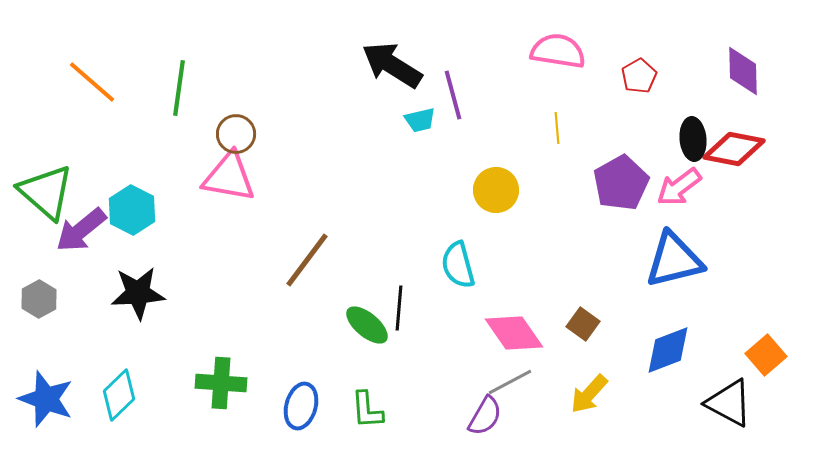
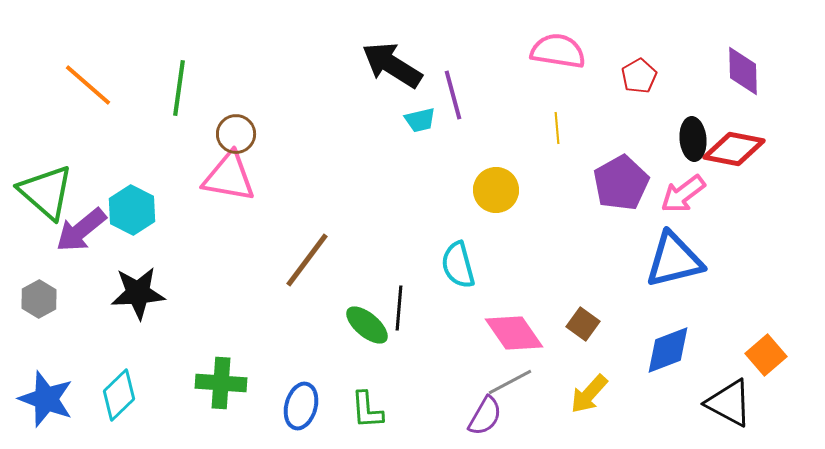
orange line: moved 4 px left, 3 px down
pink arrow: moved 4 px right, 7 px down
